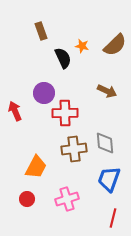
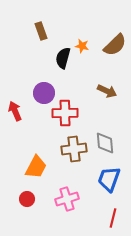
black semicircle: rotated 140 degrees counterclockwise
